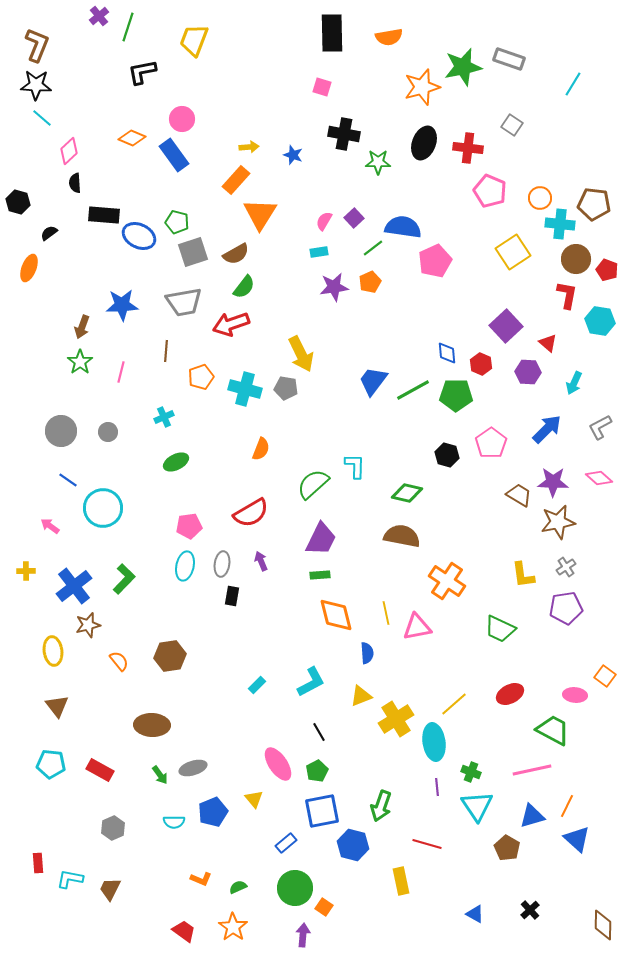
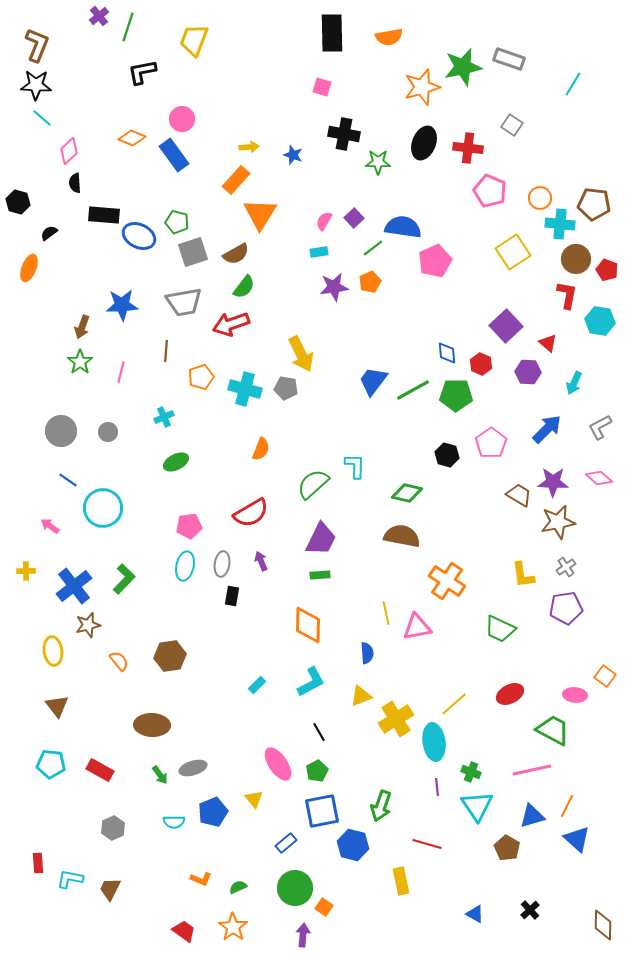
orange diamond at (336, 615): moved 28 px left, 10 px down; rotated 15 degrees clockwise
